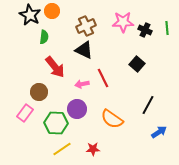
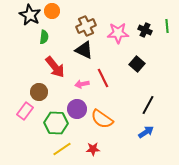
pink star: moved 5 px left, 11 px down
green line: moved 2 px up
pink rectangle: moved 2 px up
orange semicircle: moved 10 px left
blue arrow: moved 13 px left
